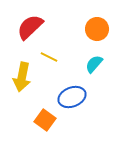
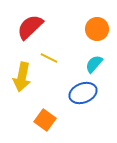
yellow line: moved 1 px down
blue ellipse: moved 11 px right, 4 px up
